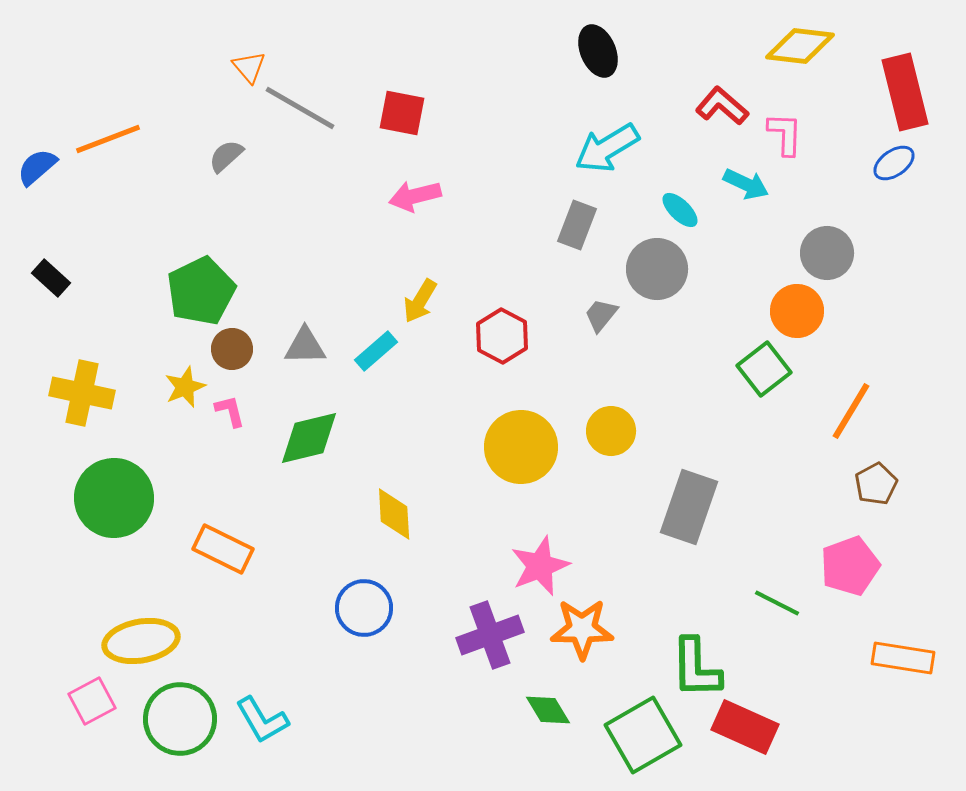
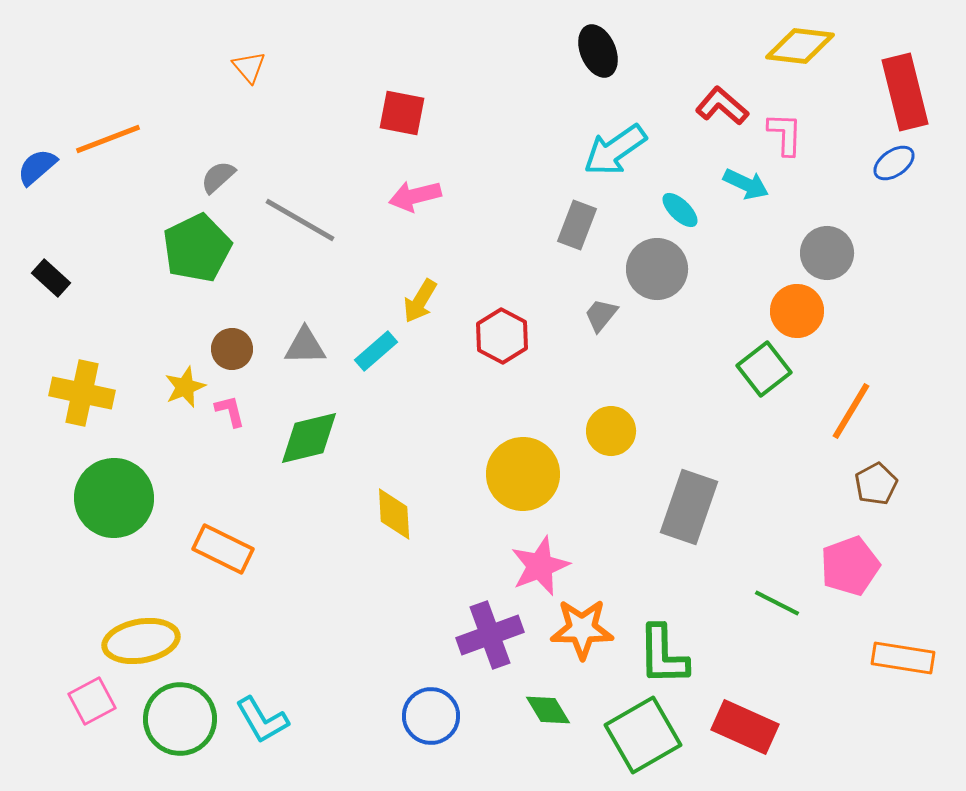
gray line at (300, 108): moved 112 px down
cyan arrow at (607, 148): moved 8 px right, 2 px down; rotated 4 degrees counterclockwise
gray semicircle at (226, 156): moved 8 px left, 21 px down
green pentagon at (201, 291): moved 4 px left, 43 px up
yellow circle at (521, 447): moved 2 px right, 27 px down
blue circle at (364, 608): moved 67 px right, 108 px down
green L-shape at (696, 668): moved 33 px left, 13 px up
